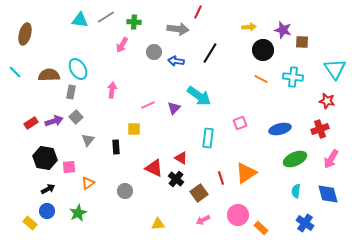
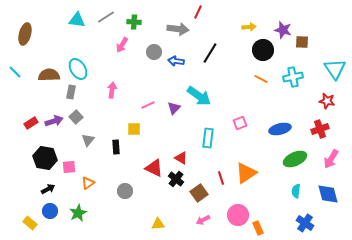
cyan triangle at (80, 20): moved 3 px left
cyan cross at (293, 77): rotated 18 degrees counterclockwise
blue circle at (47, 211): moved 3 px right
orange rectangle at (261, 228): moved 3 px left; rotated 24 degrees clockwise
